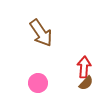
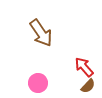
red arrow: rotated 45 degrees counterclockwise
brown semicircle: moved 2 px right, 3 px down
